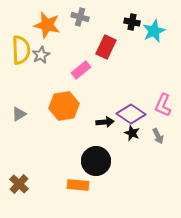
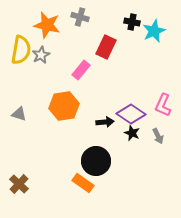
yellow semicircle: rotated 12 degrees clockwise
pink rectangle: rotated 12 degrees counterclockwise
gray triangle: rotated 49 degrees clockwise
orange rectangle: moved 5 px right, 2 px up; rotated 30 degrees clockwise
